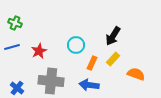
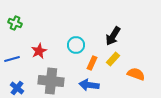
blue line: moved 12 px down
